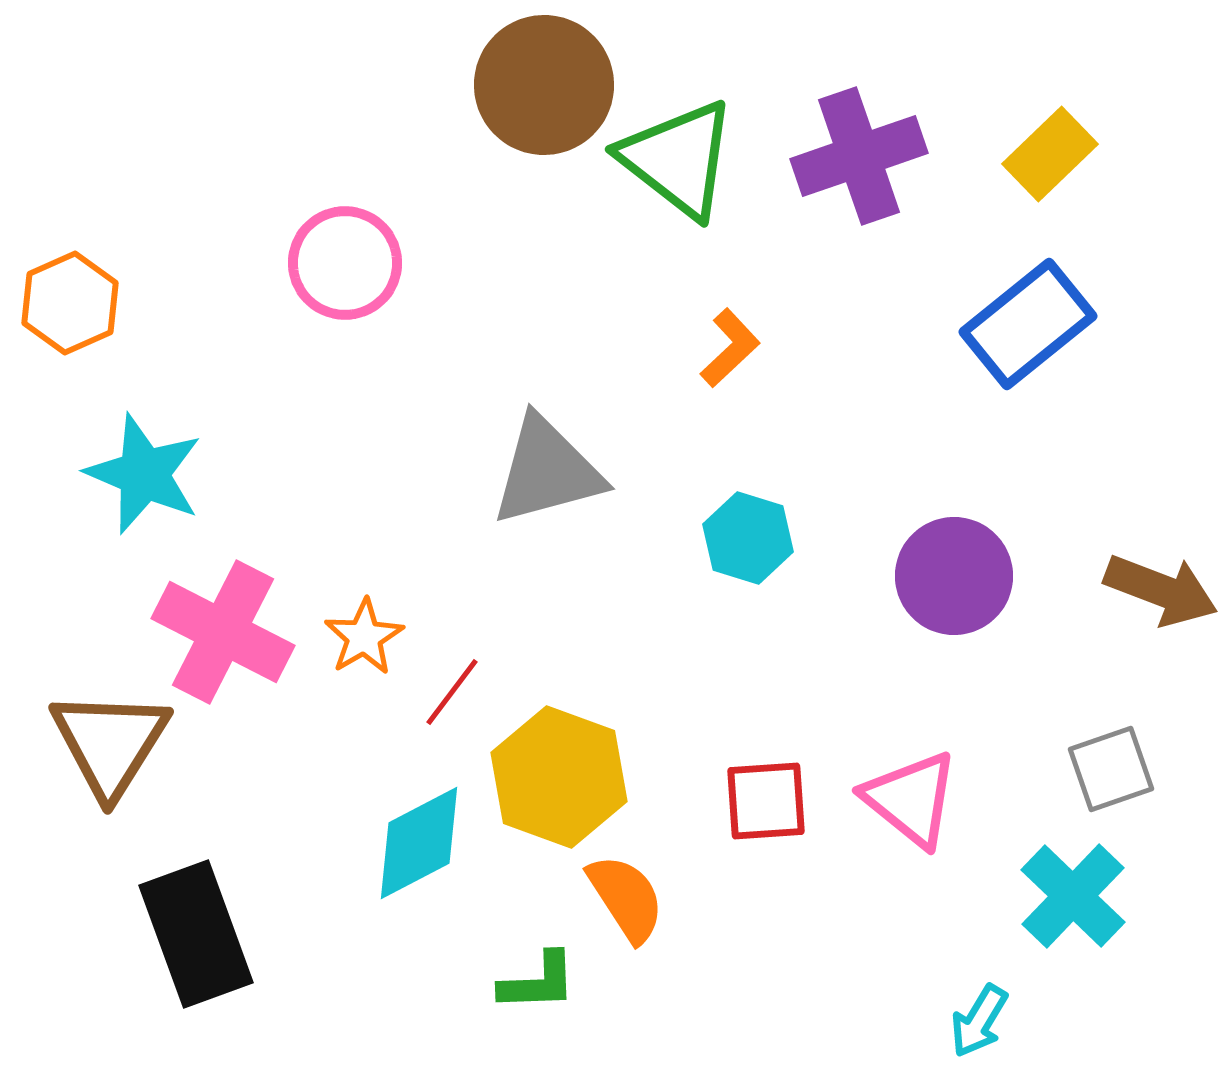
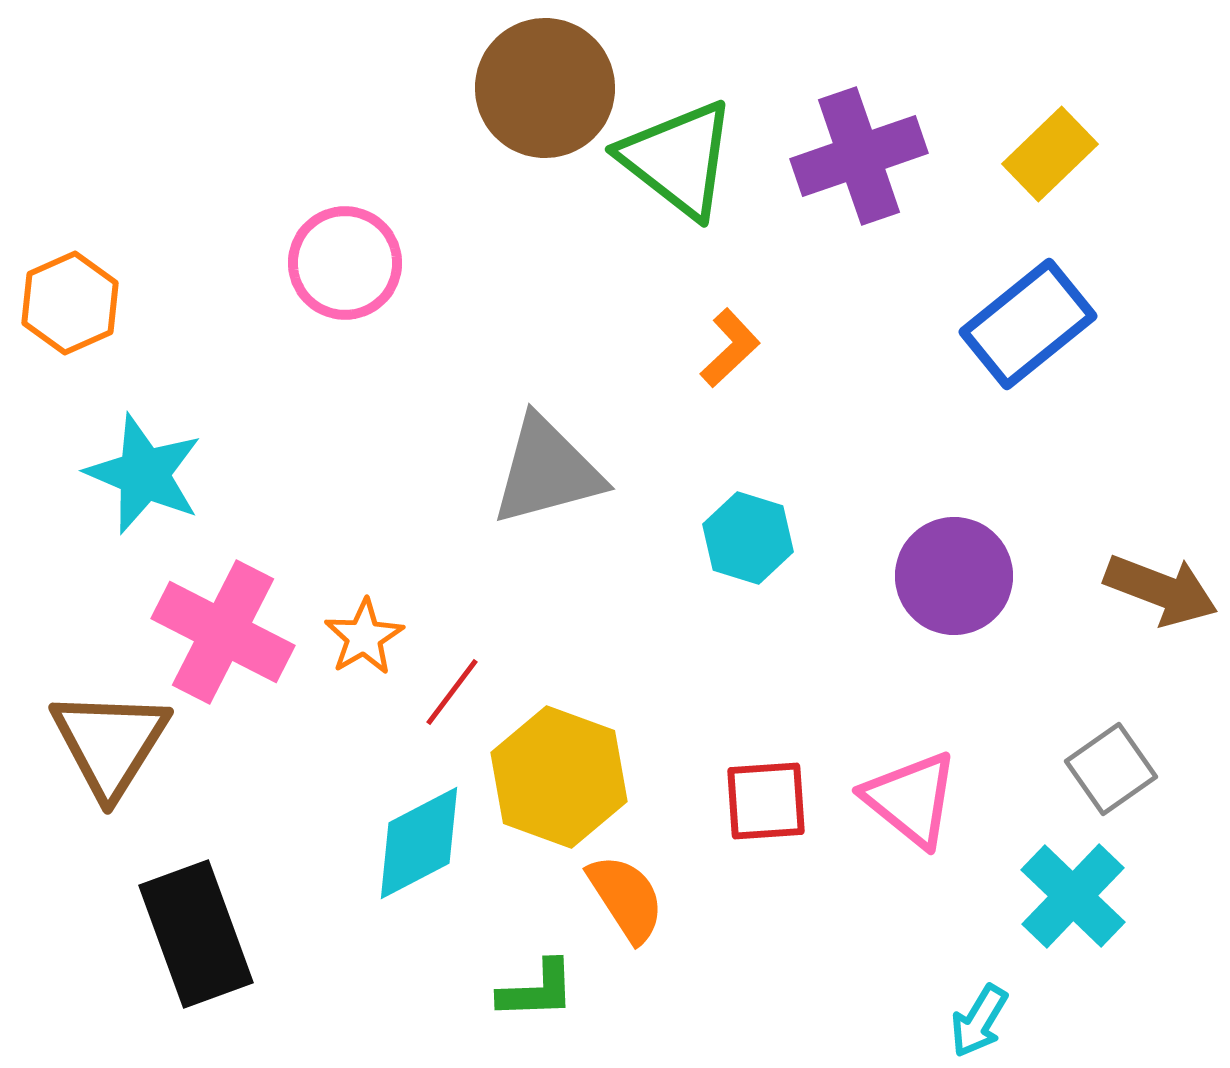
brown circle: moved 1 px right, 3 px down
gray square: rotated 16 degrees counterclockwise
green L-shape: moved 1 px left, 8 px down
